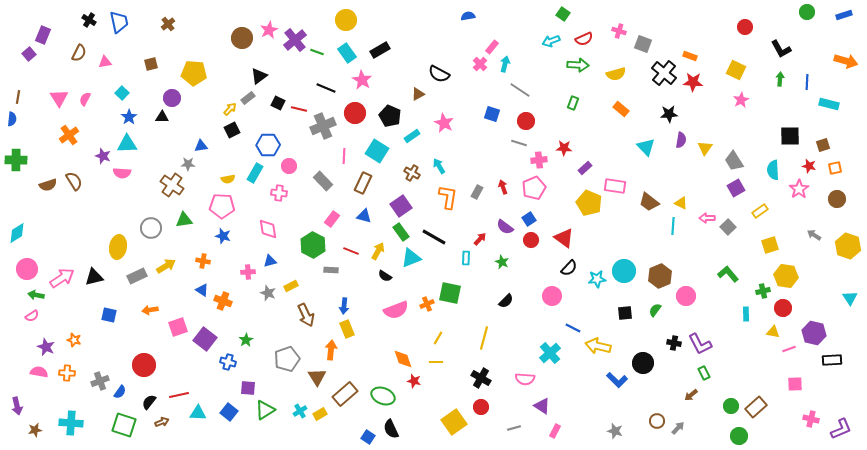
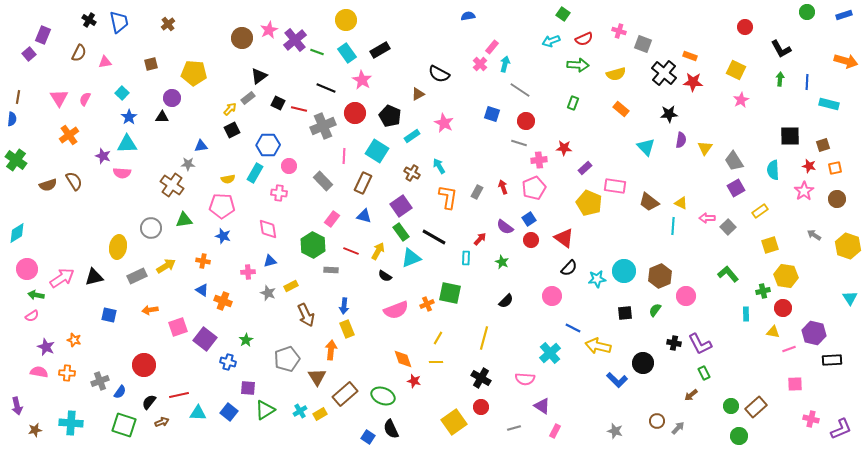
green cross at (16, 160): rotated 35 degrees clockwise
pink star at (799, 189): moved 5 px right, 2 px down
